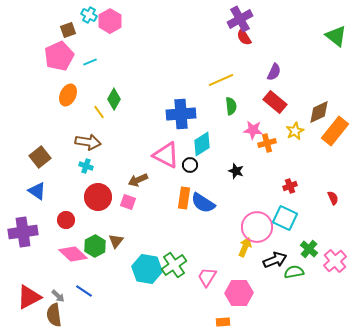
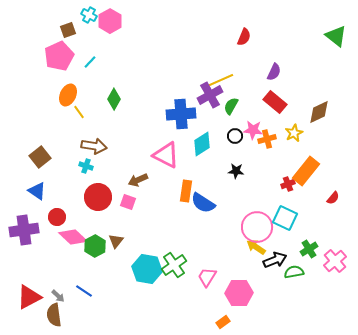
purple cross at (240, 19): moved 30 px left, 76 px down
red semicircle at (244, 37): rotated 126 degrees counterclockwise
cyan line at (90, 62): rotated 24 degrees counterclockwise
green semicircle at (231, 106): rotated 144 degrees counterclockwise
yellow line at (99, 112): moved 20 px left
yellow star at (295, 131): moved 1 px left, 2 px down
orange rectangle at (335, 131): moved 29 px left, 40 px down
brown arrow at (88, 142): moved 6 px right, 4 px down
orange cross at (267, 143): moved 4 px up
black circle at (190, 165): moved 45 px right, 29 px up
black star at (236, 171): rotated 14 degrees counterclockwise
red cross at (290, 186): moved 2 px left, 2 px up
orange rectangle at (184, 198): moved 2 px right, 7 px up
red semicircle at (333, 198): rotated 64 degrees clockwise
red circle at (66, 220): moved 9 px left, 3 px up
purple cross at (23, 232): moved 1 px right, 2 px up
yellow arrow at (245, 247): moved 11 px right; rotated 78 degrees counterclockwise
green cross at (309, 249): rotated 18 degrees clockwise
pink diamond at (73, 254): moved 17 px up
orange rectangle at (223, 322): rotated 32 degrees counterclockwise
